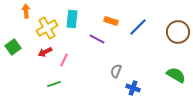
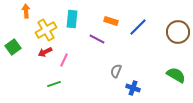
yellow cross: moved 1 px left, 2 px down
